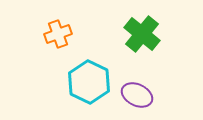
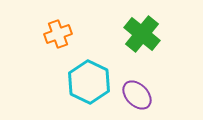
purple ellipse: rotated 20 degrees clockwise
